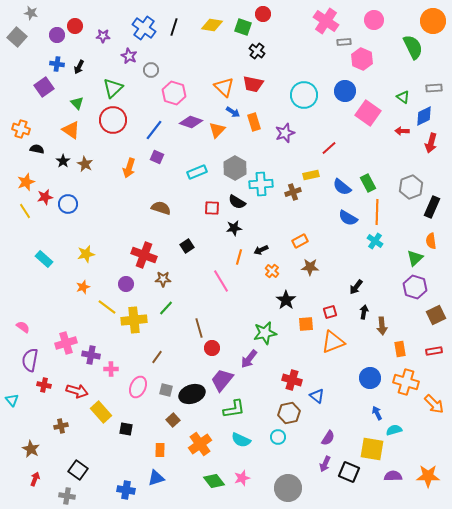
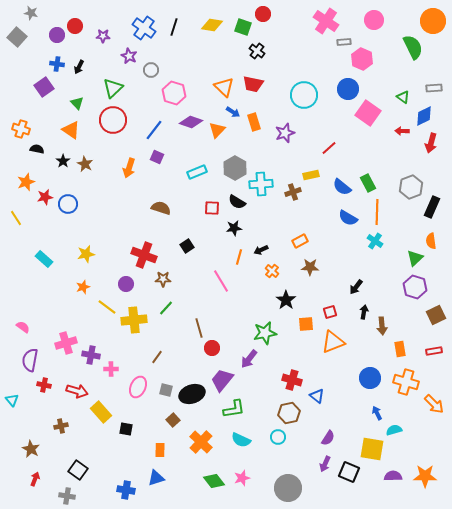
blue circle at (345, 91): moved 3 px right, 2 px up
yellow line at (25, 211): moved 9 px left, 7 px down
orange cross at (200, 444): moved 1 px right, 2 px up; rotated 10 degrees counterclockwise
orange star at (428, 476): moved 3 px left
